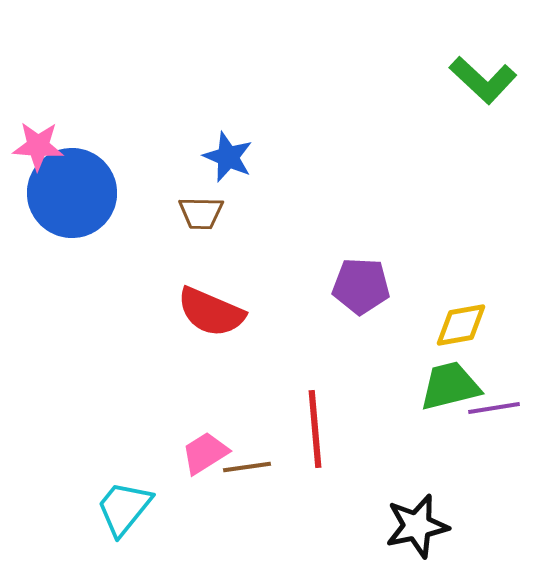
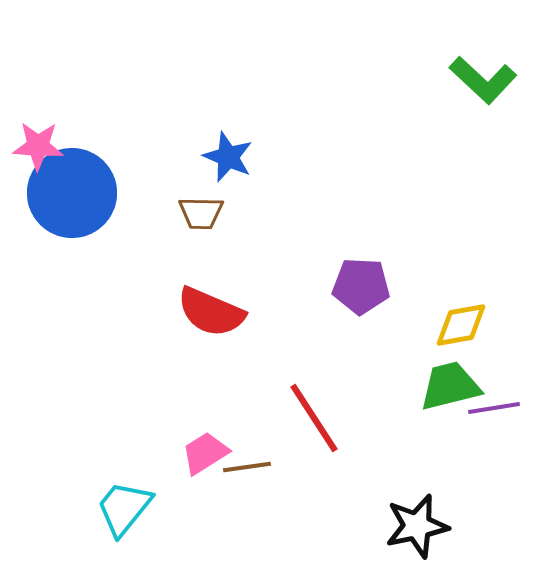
red line: moved 1 px left, 11 px up; rotated 28 degrees counterclockwise
